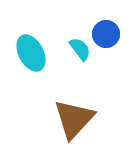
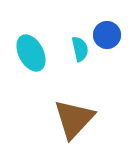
blue circle: moved 1 px right, 1 px down
cyan semicircle: rotated 25 degrees clockwise
